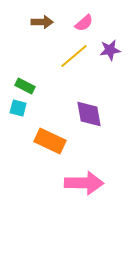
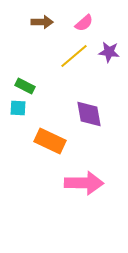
purple star: moved 1 px left, 2 px down; rotated 15 degrees clockwise
cyan square: rotated 12 degrees counterclockwise
